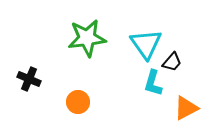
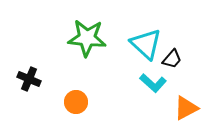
green star: rotated 12 degrees clockwise
cyan triangle: rotated 12 degrees counterclockwise
black trapezoid: moved 3 px up
cyan L-shape: rotated 64 degrees counterclockwise
orange circle: moved 2 px left
